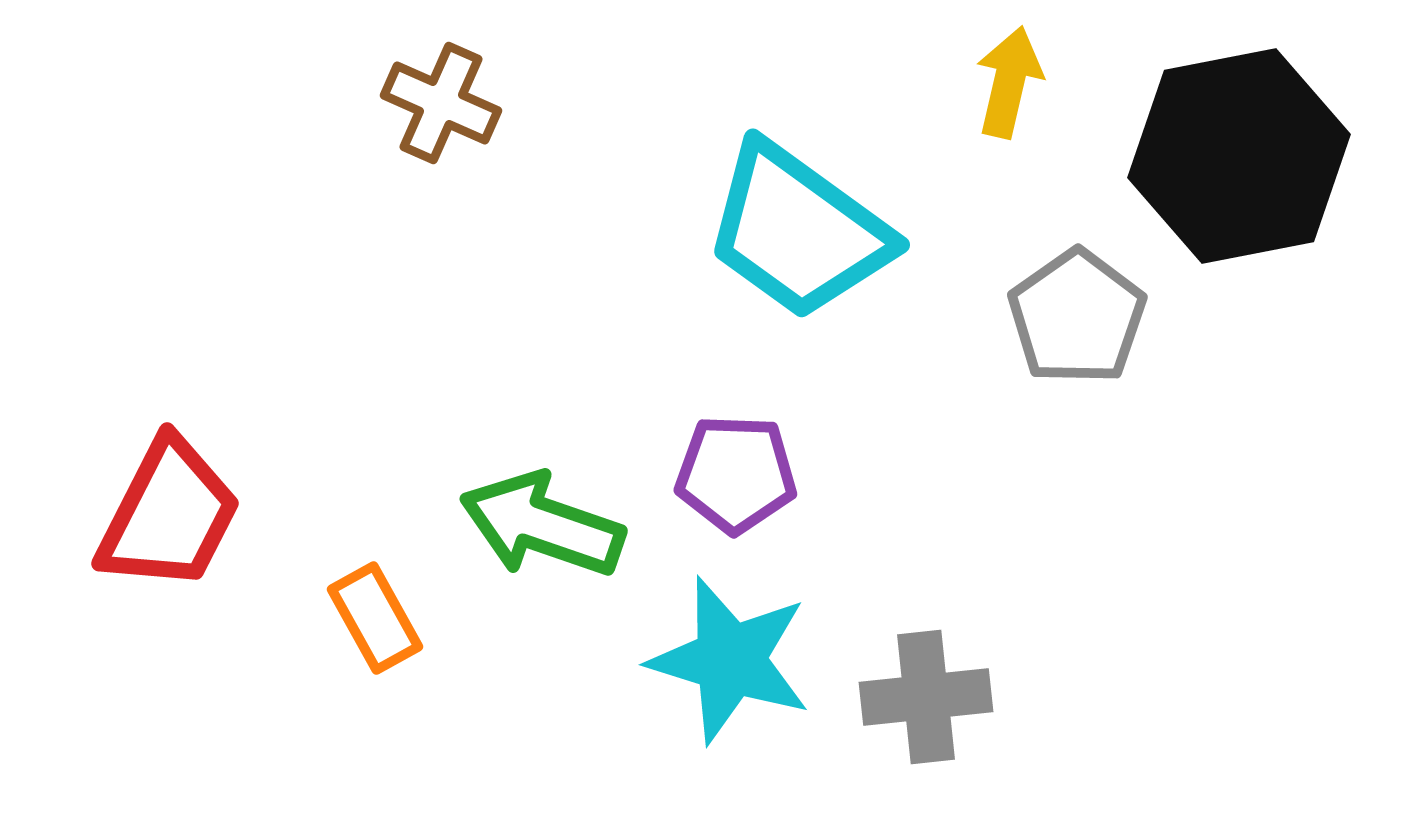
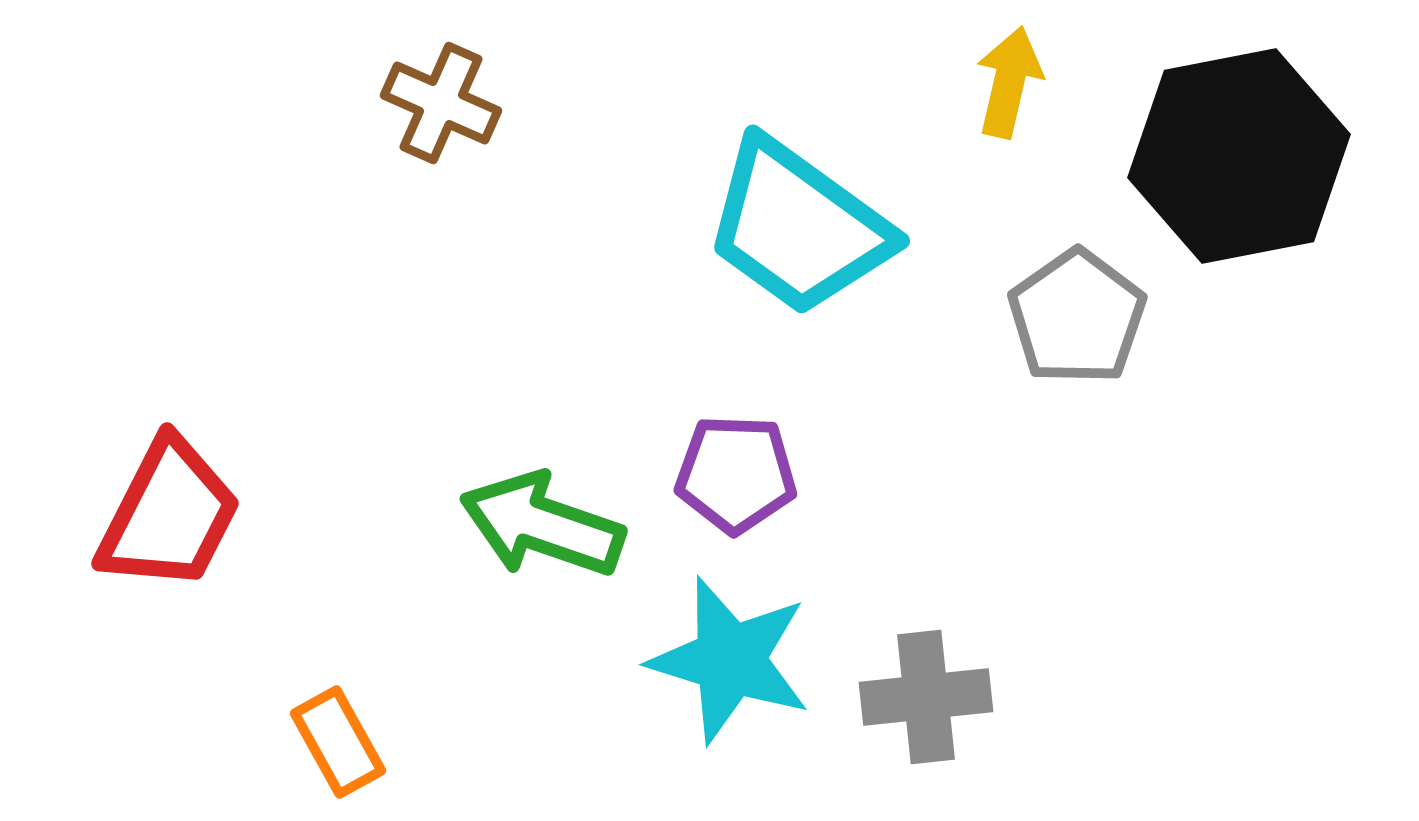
cyan trapezoid: moved 4 px up
orange rectangle: moved 37 px left, 124 px down
